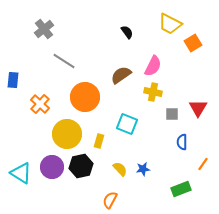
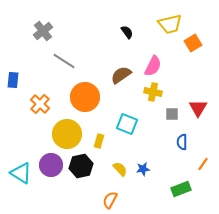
yellow trapezoid: rotated 40 degrees counterclockwise
gray cross: moved 1 px left, 2 px down
purple circle: moved 1 px left, 2 px up
